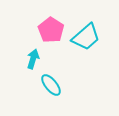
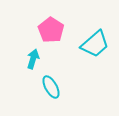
cyan trapezoid: moved 9 px right, 7 px down
cyan ellipse: moved 2 px down; rotated 10 degrees clockwise
